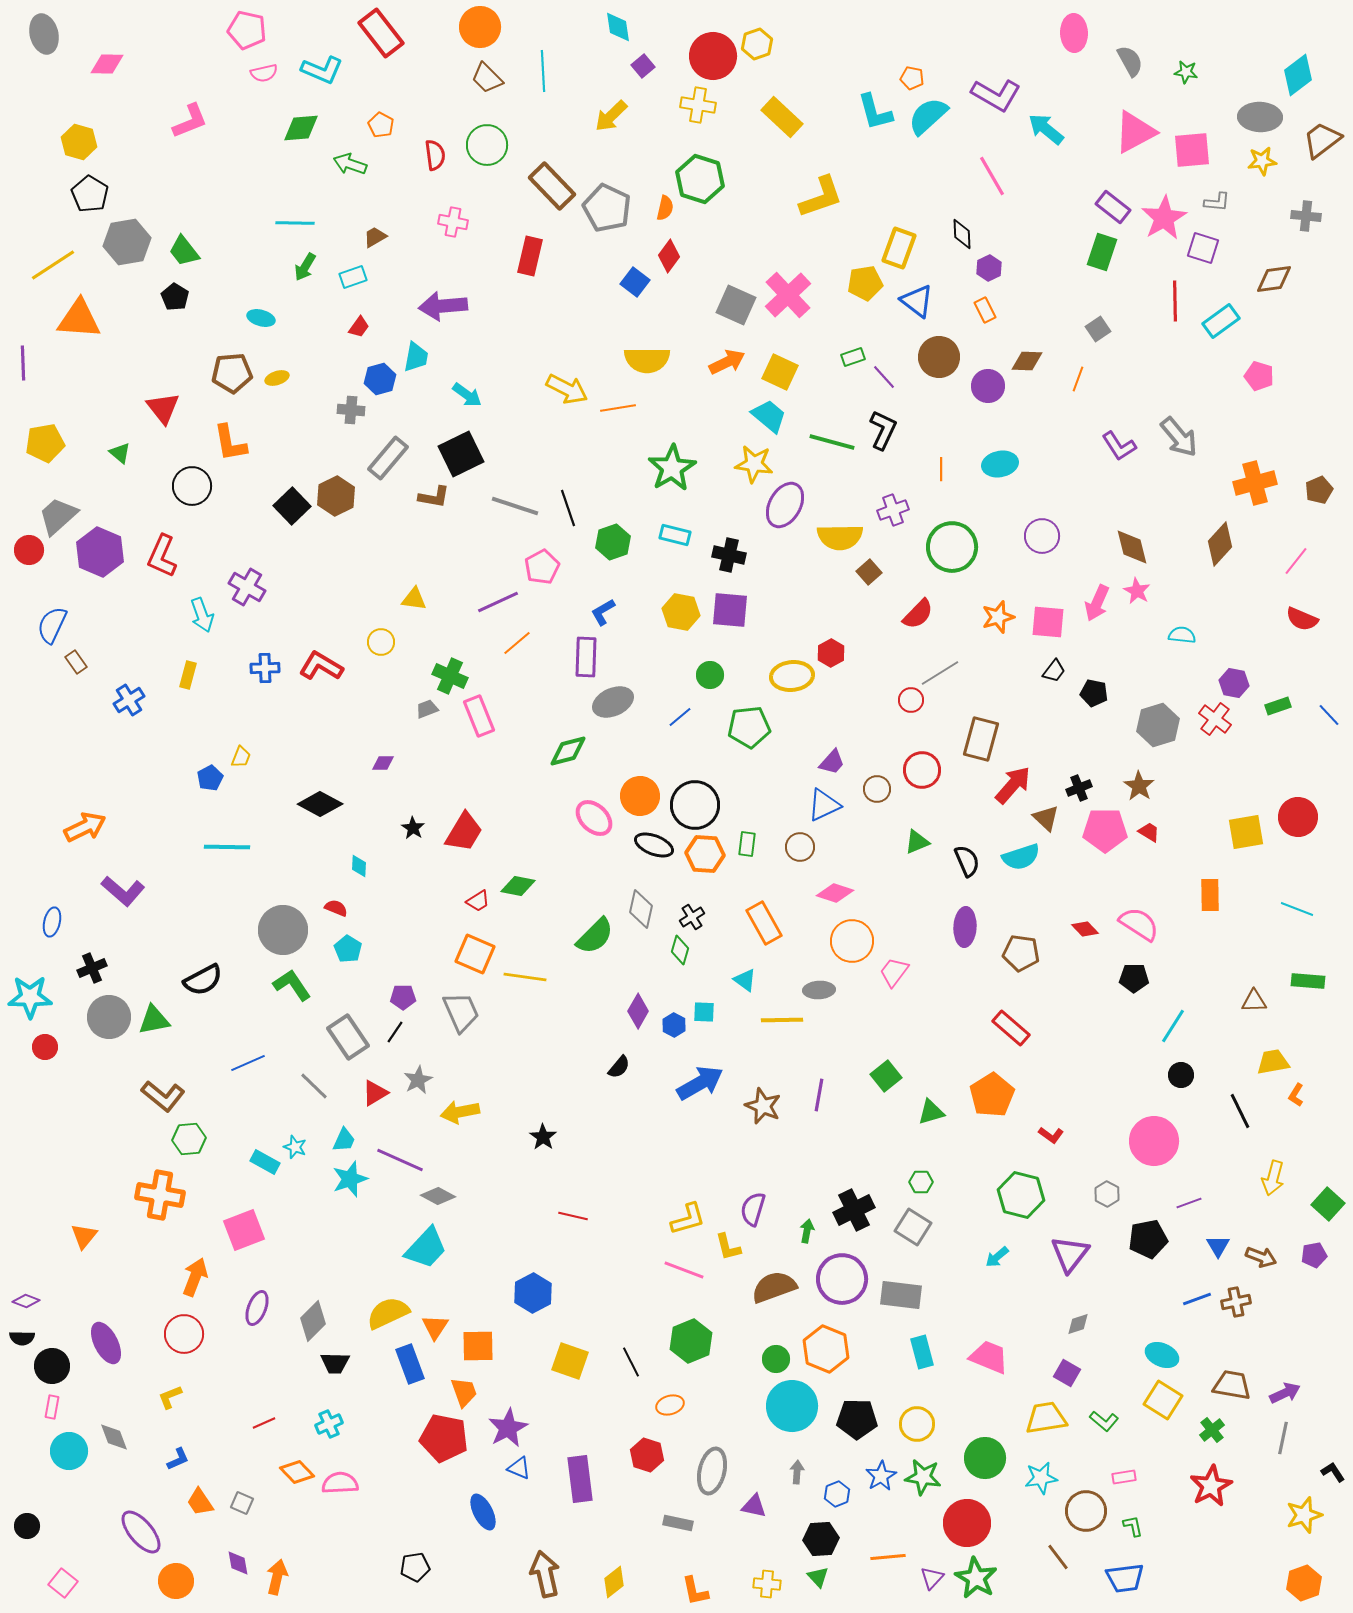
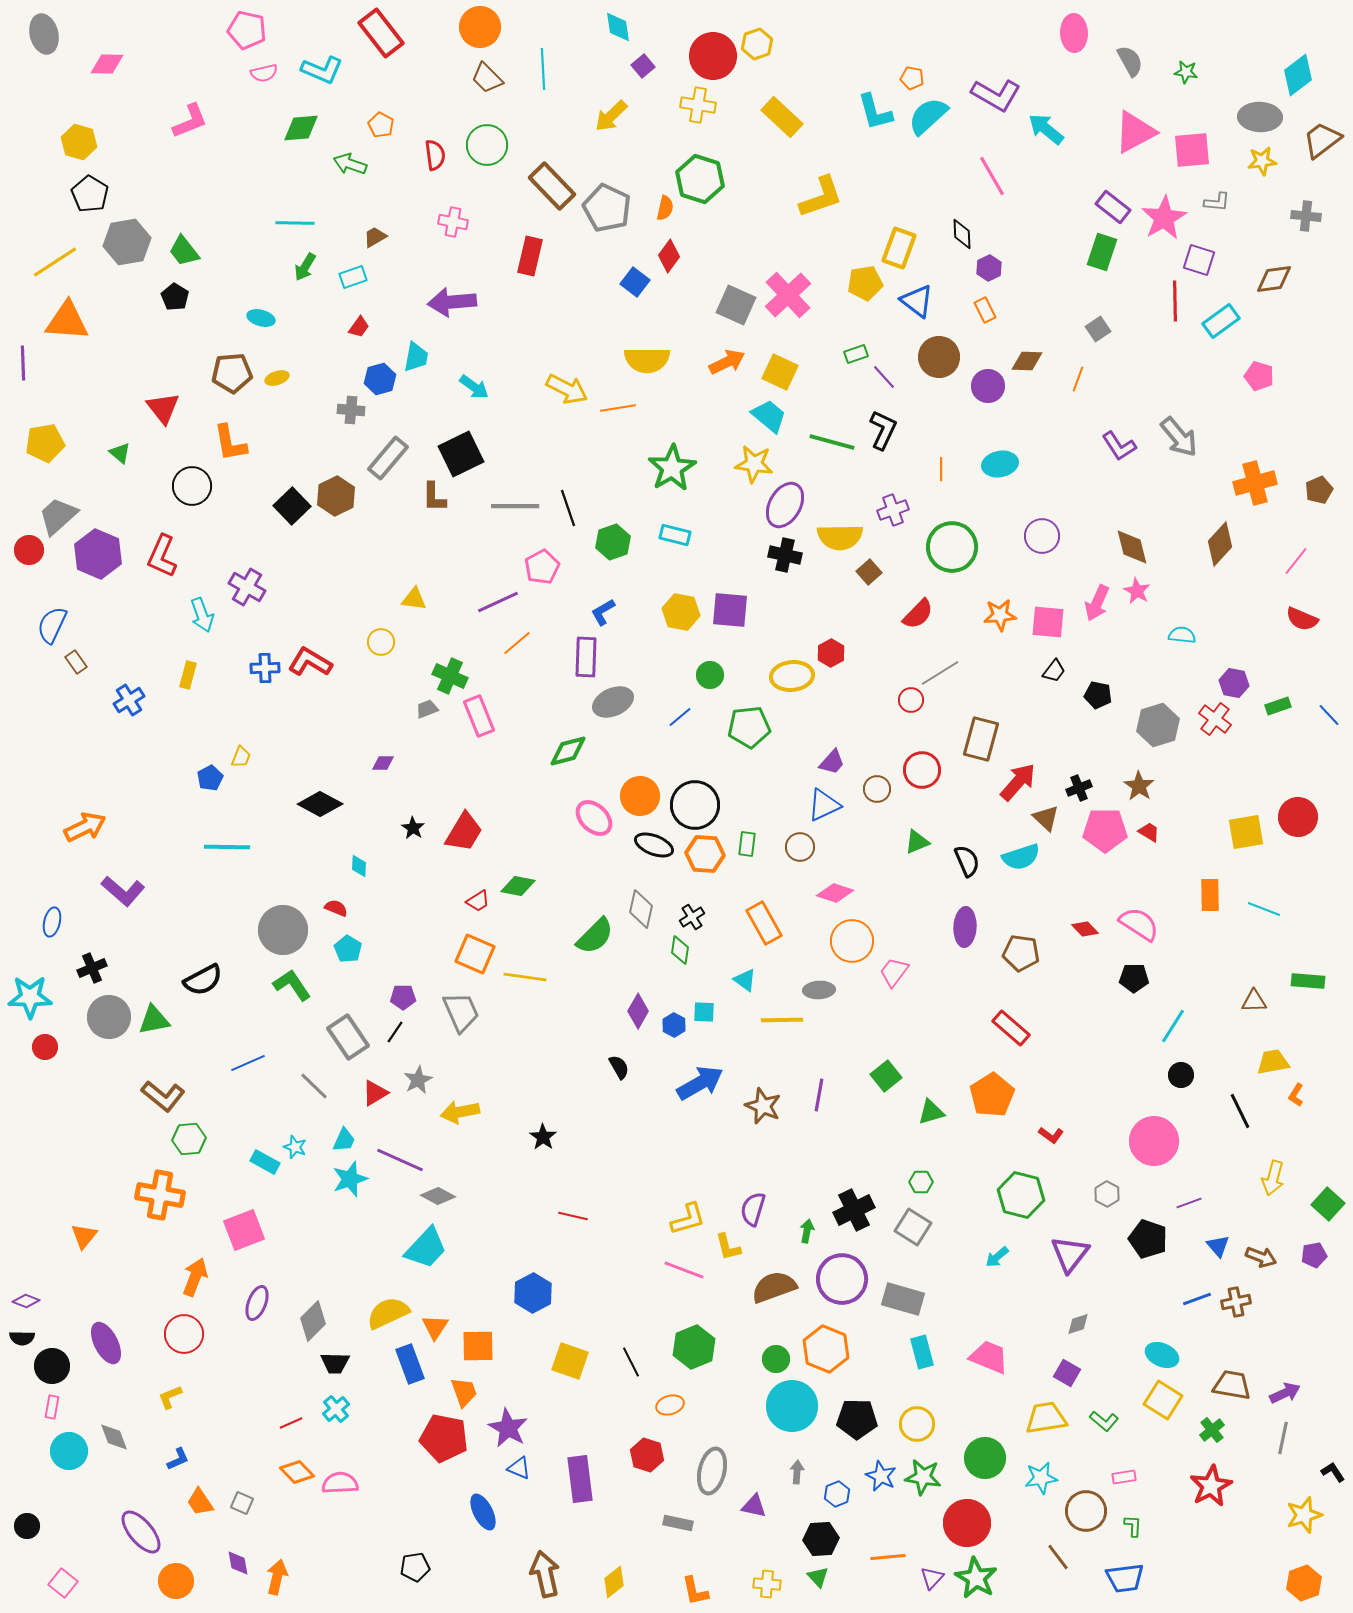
cyan line at (543, 71): moved 2 px up
purple square at (1203, 248): moved 4 px left, 12 px down
yellow line at (53, 265): moved 2 px right, 3 px up
purple arrow at (443, 306): moved 9 px right, 4 px up
orange triangle at (79, 319): moved 12 px left, 2 px down
green rectangle at (853, 357): moved 3 px right, 3 px up
cyan arrow at (467, 395): moved 7 px right, 8 px up
brown L-shape at (434, 497): rotated 80 degrees clockwise
gray line at (515, 506): rotated 18 degrees counterclockwise
purple hexagon at (100, 552): moved 2 px left, 2 px down
black cross at (729, 555): moved 56 px right
orange star at (998, 617): moved 2 px right, 2 px up; rotated 12 degrees clockwise
red L-shape at (321, 666): moved 11 px left, 4 px up
black pentagon at (1094, 693): moved 4 px right, 2 px down
red arrow at (1013, 785): moved 5 px right, 3 px up
cyan line at (1297, 909): moved 33 px left
green diamond at (680, 950): rotated 8 degrees counterclockwise
black semicircle at (619, 1067): rotated 70 degrees counterclockwise
black pentagon at (1148, 1239): rotated 30 degrees clockwise
blue triangle at (1218, 1246): rotated 10 degrees counterclockwise
gray rectangle at (901, 1295): moved 2 px right, 4 px down; rotated 9 degrees clockwise
purple ellipse at (257, 1308): moved 5 px up
green hexagon at (691, 1341): moved 3 px right, 6 px down
red line at (264, 1423): moved 27 px right
cyan cross at (329, 1424): moved 7 px right, 15 px up; rotated 16 degrees counterclockwise
purple star at (508, 1428): rotated 15 degrees counterclockwise
blue star at (881, 1476): rotated 16 degrees counterclockwise
green L-shape at (1133, 1526): rotated 15 degrees clockwise
